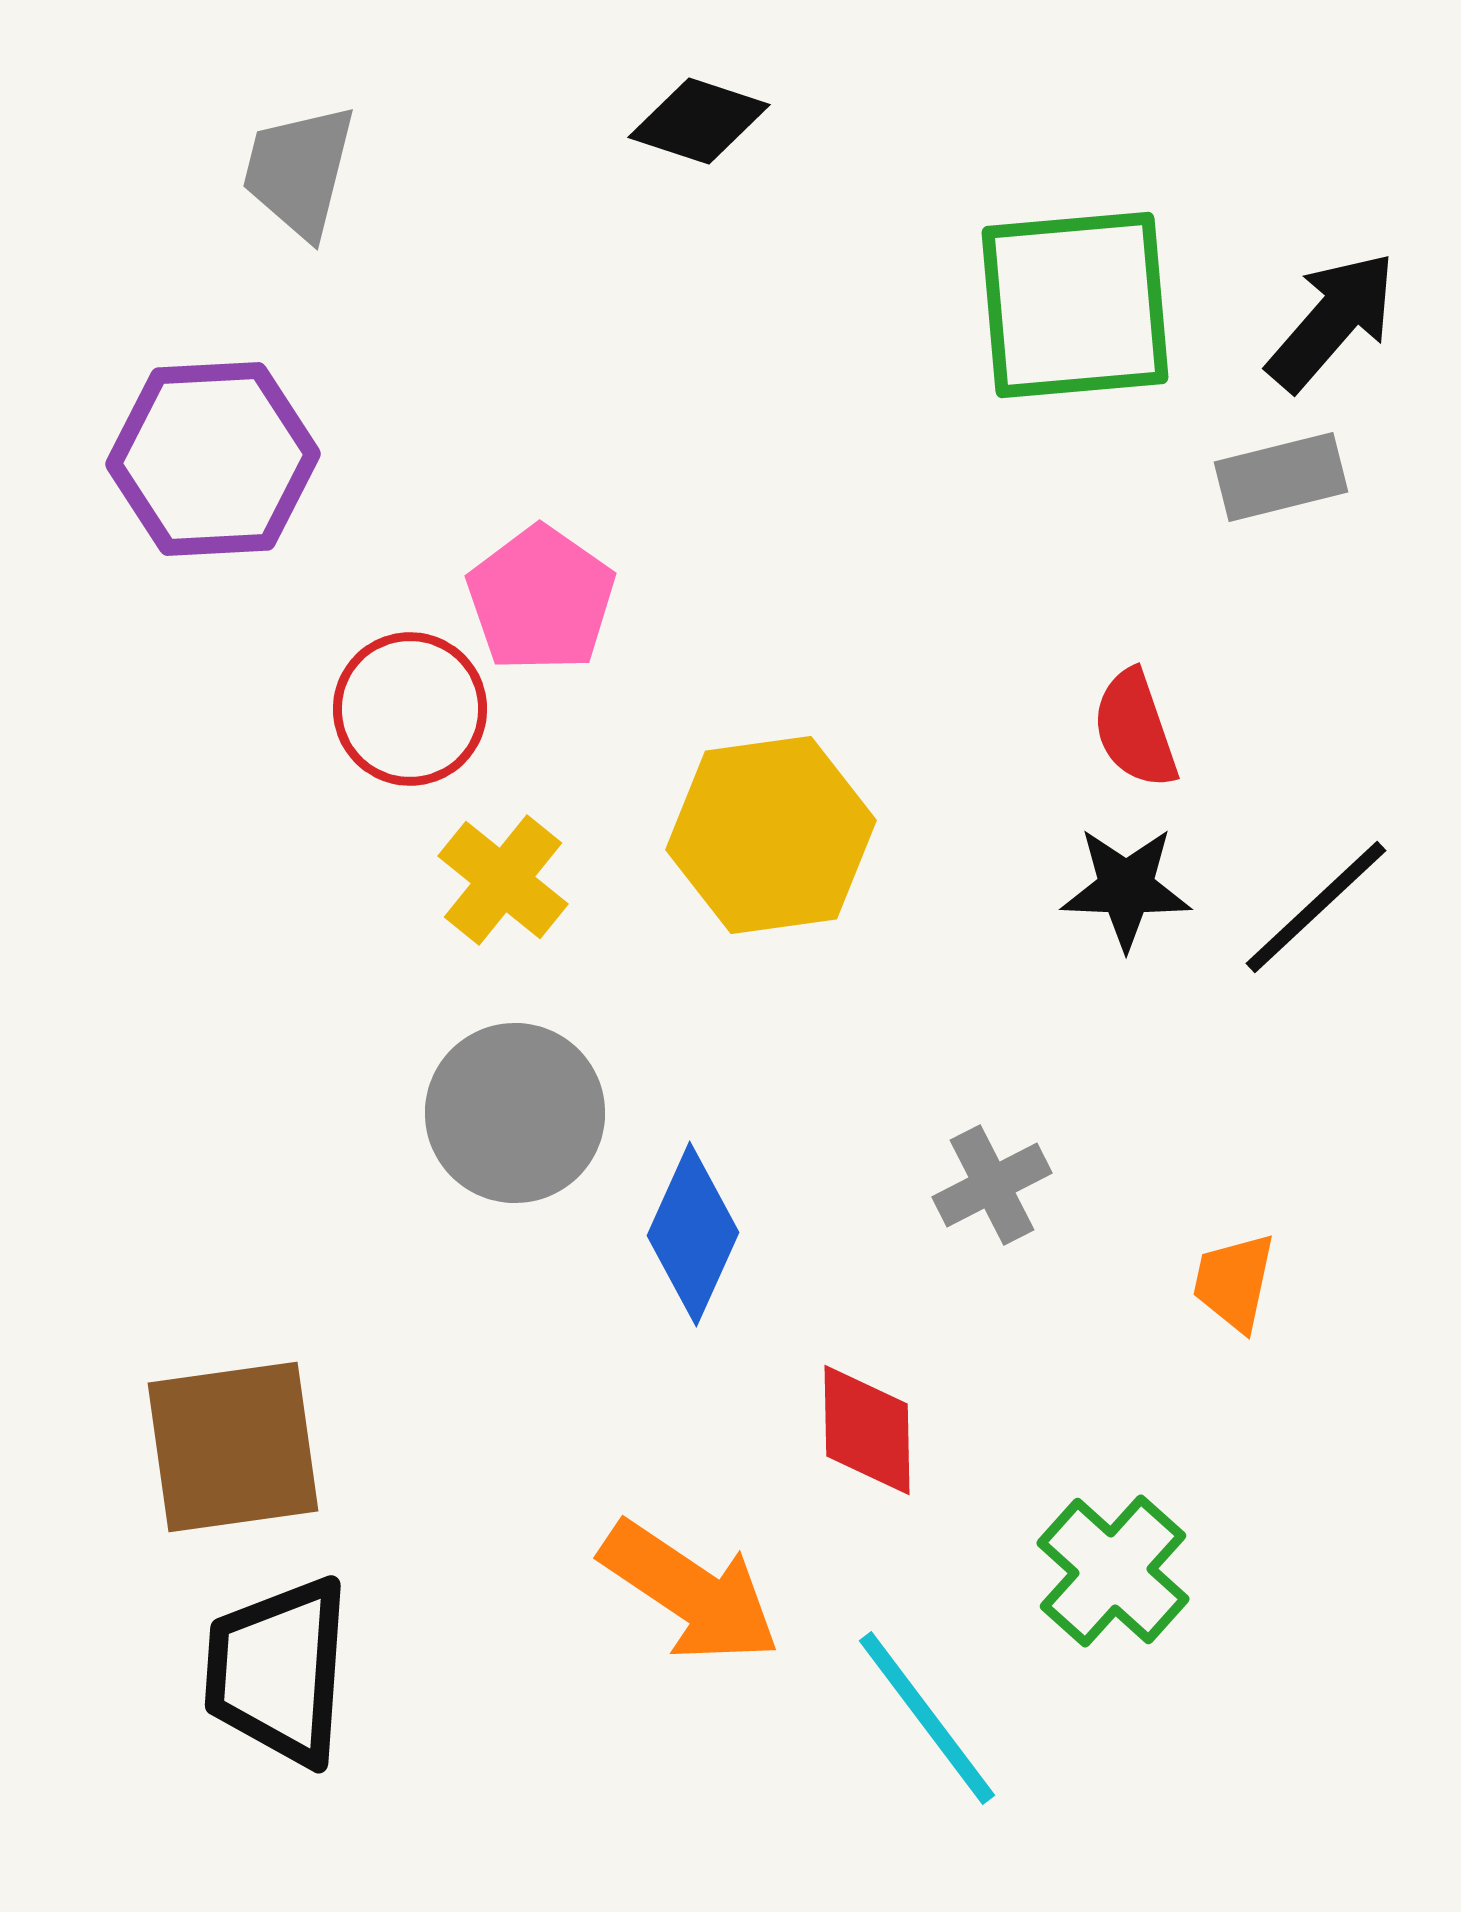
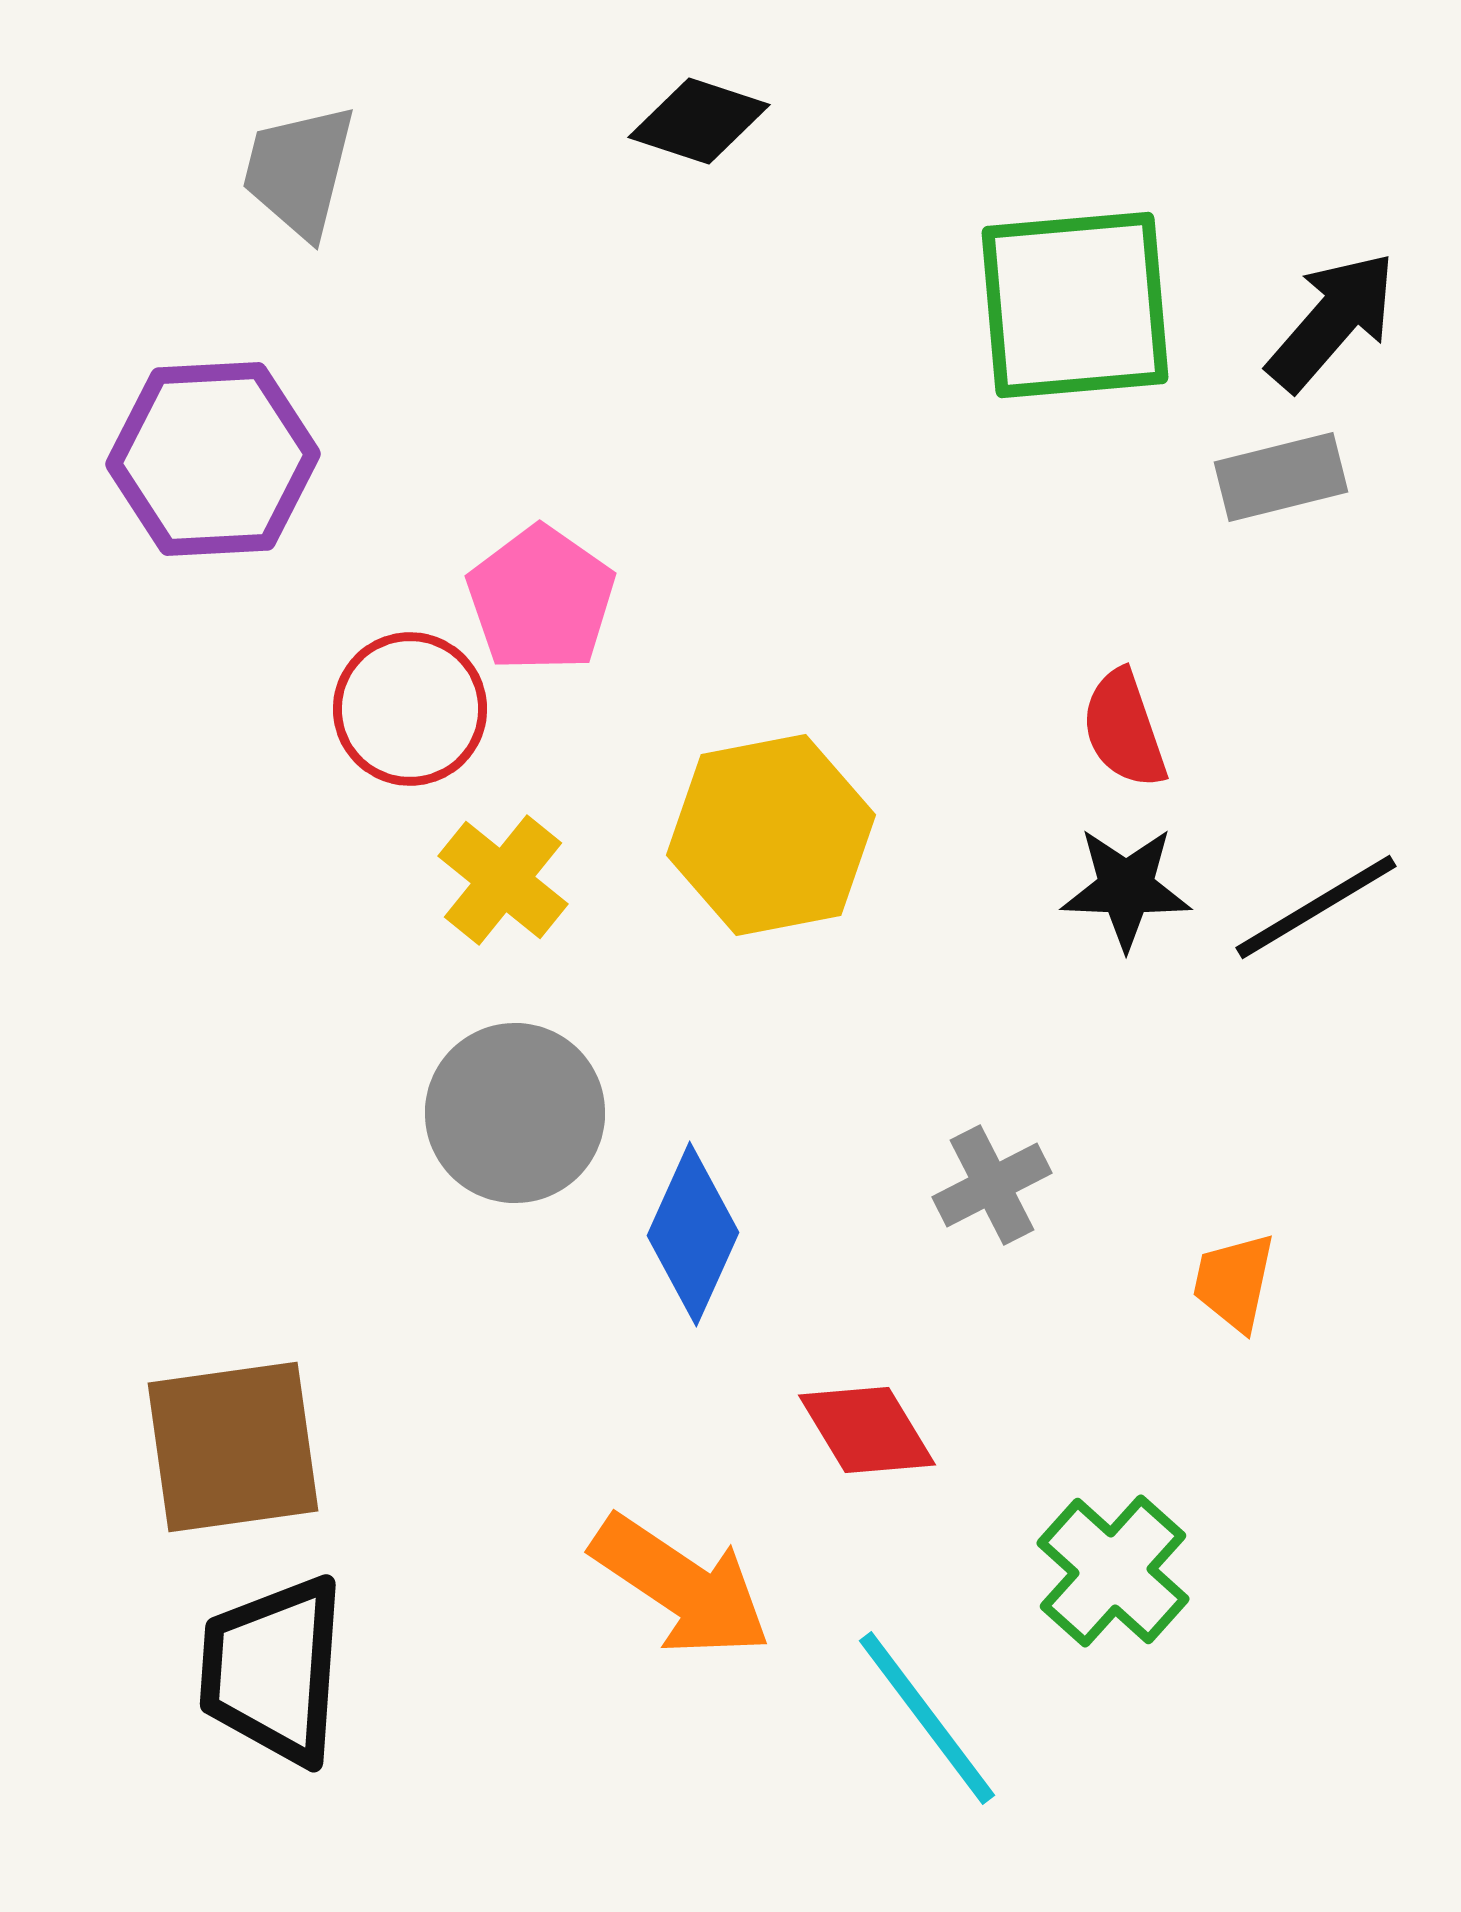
red semicircle: moved 11 px left
yellow hexagon: rotated 3 degrees counterclockwise
black line: rotated 12 degrees clockwise
red diamond: rotated 30 degrees counterclockwise
orange arrow: moved 9 px left, 6 px up
black trapezoid: moved 5 px left, 1 px up
